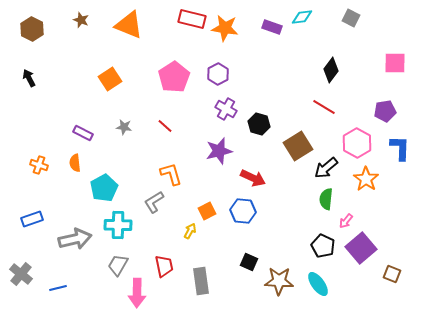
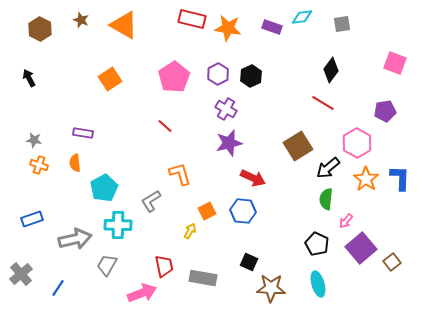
gray square at (351, 18): moved 9 px left, 6 px down; rotated 36 degrees counterclockwise
orange triangle at (129, 25): moved 5 px left; rotated 8 degrees clockwise
orange star at (225, 28): moved 3 px right
brown hexagon at (32, 29): moved 8 px right
pink square at (395, 63): rotated 20 degrees clockwise
red line at (324, 107): moved 1 px left, 4 px up
black hexagon at (259, 124): moved 8 px left, 48 px up; rotated 20 degrees clockwise
gray star at (124, 127): moved 90 px left, 13 px down
purple rectangle at (83, 133): rotated 18 degrees counterclockwise
blue L-shape at (400, 148): moved 30 px down
purple star at (219, 151): moved 10 px right, 8 px up
black arrow at (326, 168): moved 2 px right
orange L-shape at (171, 174): moved 9 px right
gray L-shape at (154, 202): moved 3 px left, 1 px up
black pentagon at (323, 246): moved 6 px left, 2 px up
gray trapezoid at (118, 265): moved 11 px left
gray cross at (21, 274): rotated 10 degrees clockwise
brown square at (392, 274): moved 12 px up; rotated 30 degrees clockwise
gray rectangle at (201, 281): moved 2 px right, 3 px up; rotated 72 degrees counterclockwise
brown star at (279, 281): moved 8 px left, 7 px down
cyan ellipse at (318, 284): rotated 20 degrees clockwise
blue line at (58, 288): rotated 42 degrees counterclockwise
pink arrow at (137, 293): moved 5 px right; rotated 112 degrees counterclockwise
